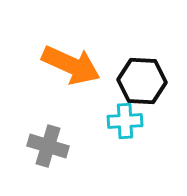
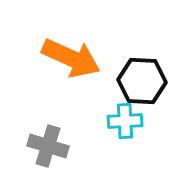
orange arrow: moved 7 px up
